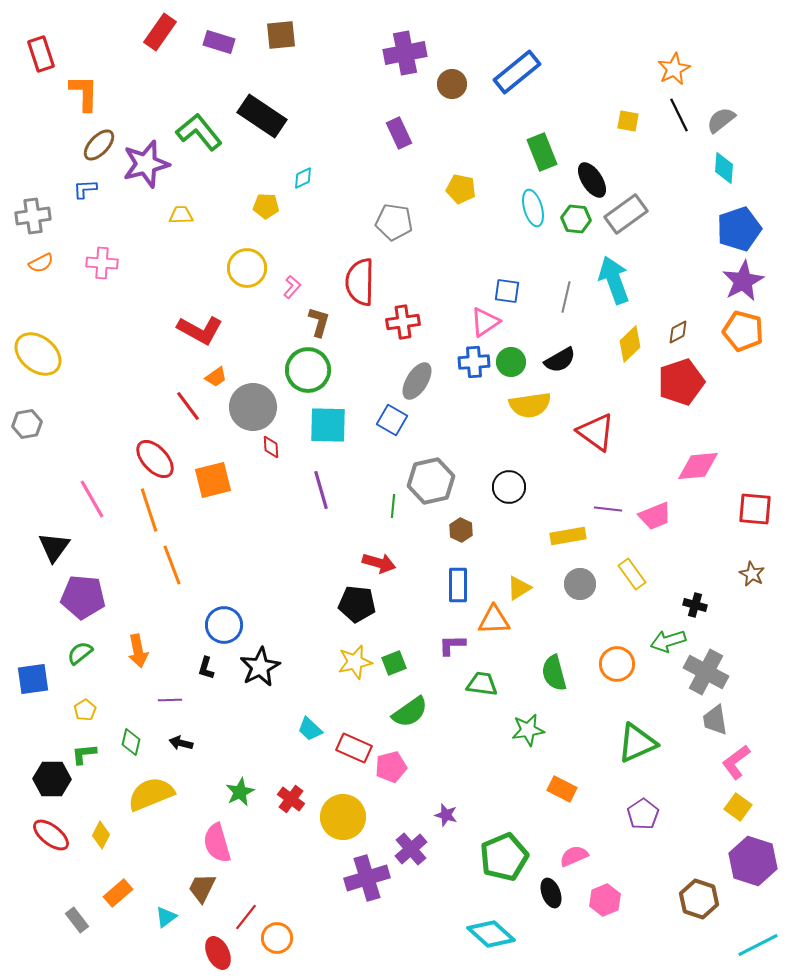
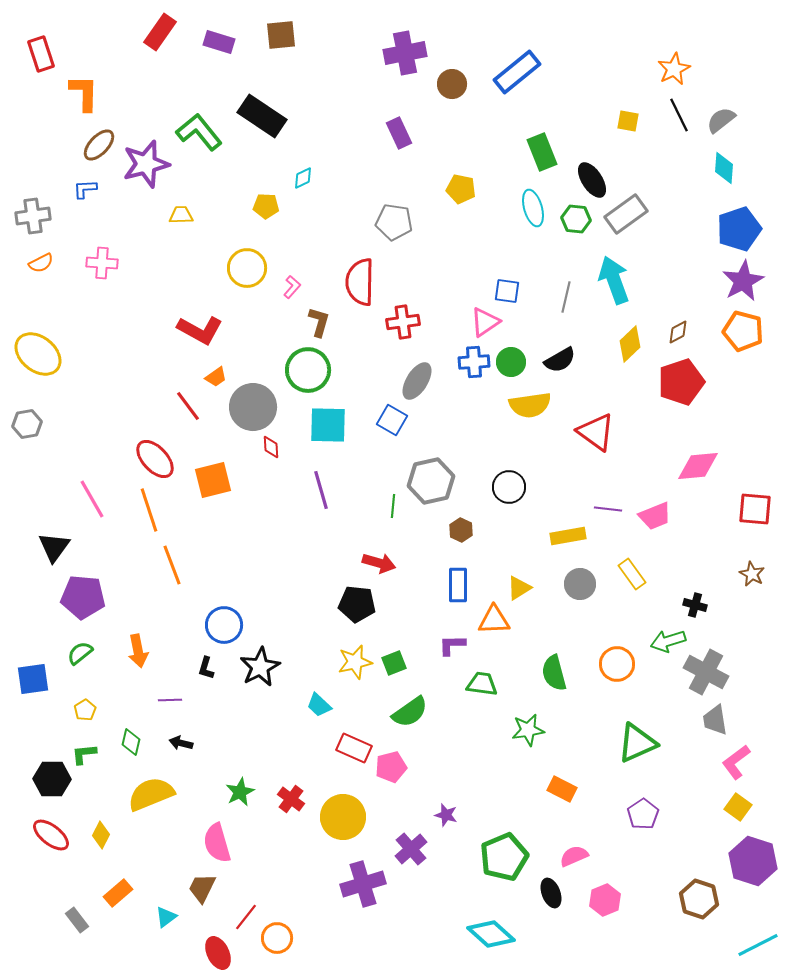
cyan trapezoid at (310, 729): moved 9 px right, 24 px up
purple cross at (367, 878): moved 4 px left, 6 px down
